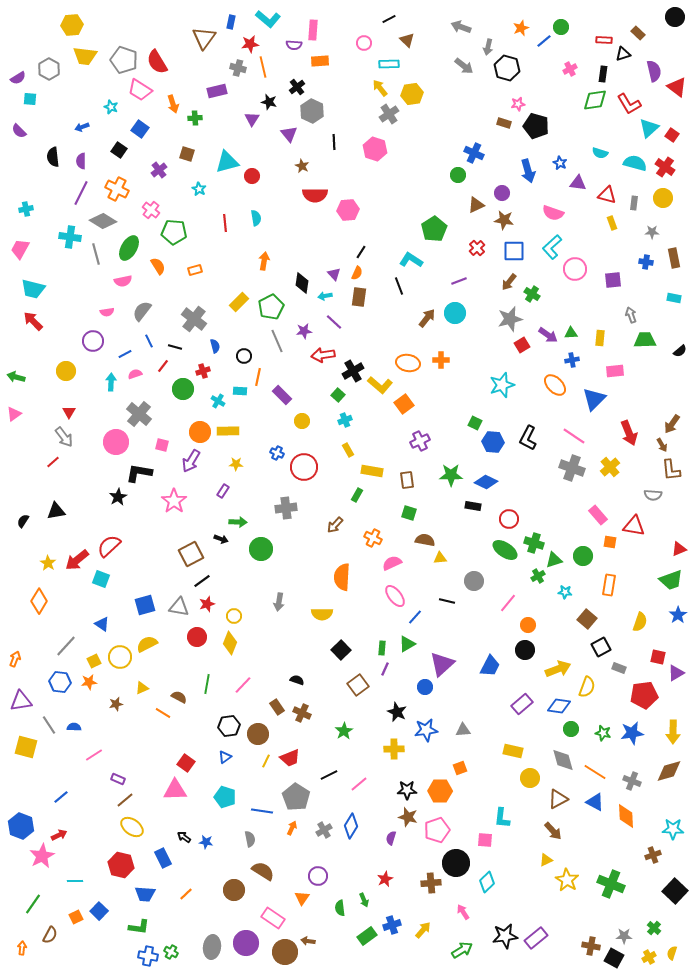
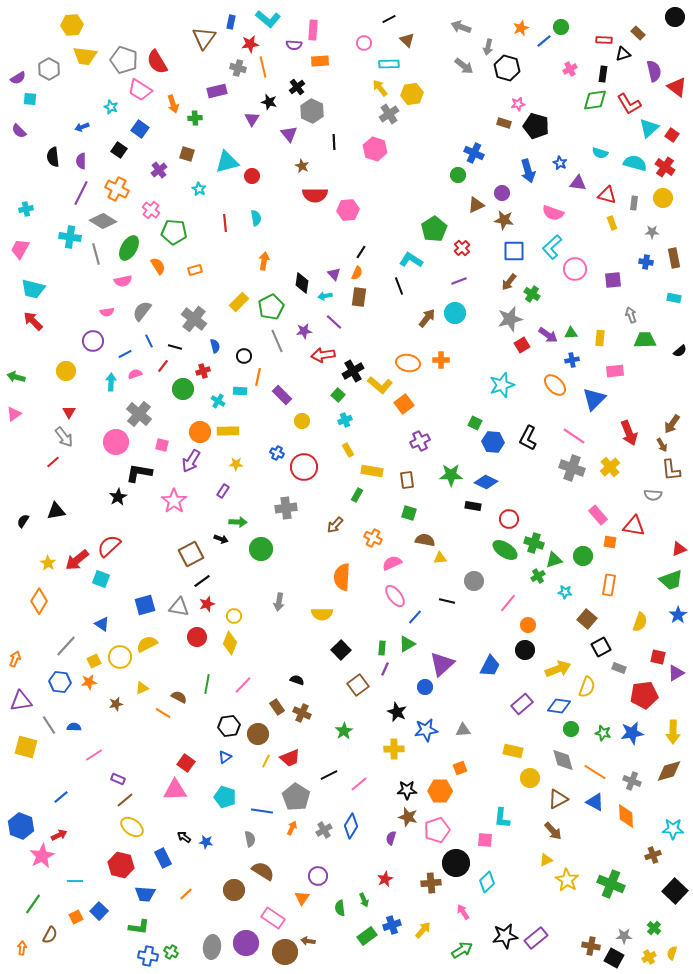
red cross at (477, 248): moved 15 px left
